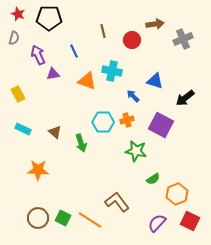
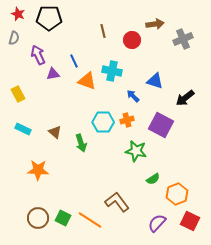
blue line: moved 10 px down
